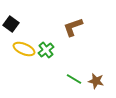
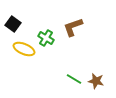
black square: moved 2 px right
green cross: moved 12 px up; rotated 21 degrees counterclockwise
